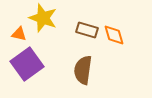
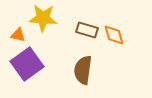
yellow star: rotated 16 degrees counterclockwise
orange triangle: moved 1 px left, 1 px down
